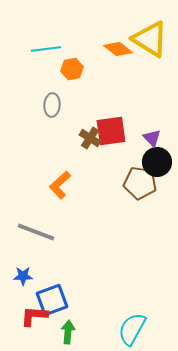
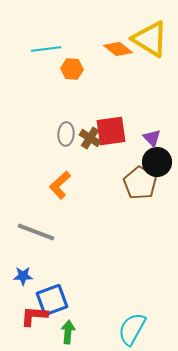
orange hexagon: rotated 15 degrees clockwise
gray ellipse: moved 14 px right, 29 px down
brown pentagon: rotated 24 degrees clockwise
